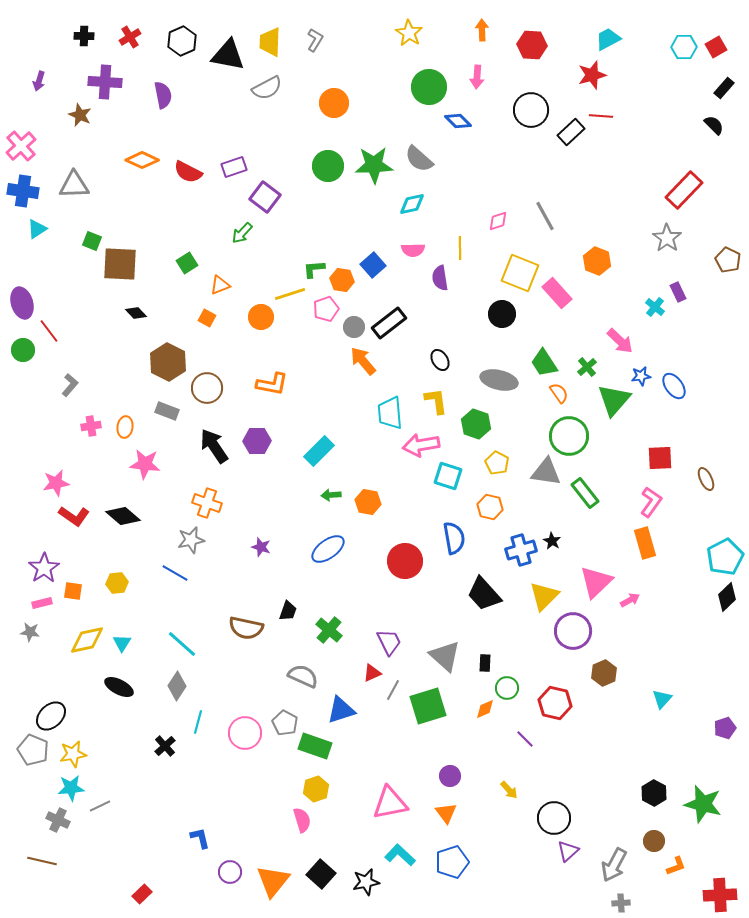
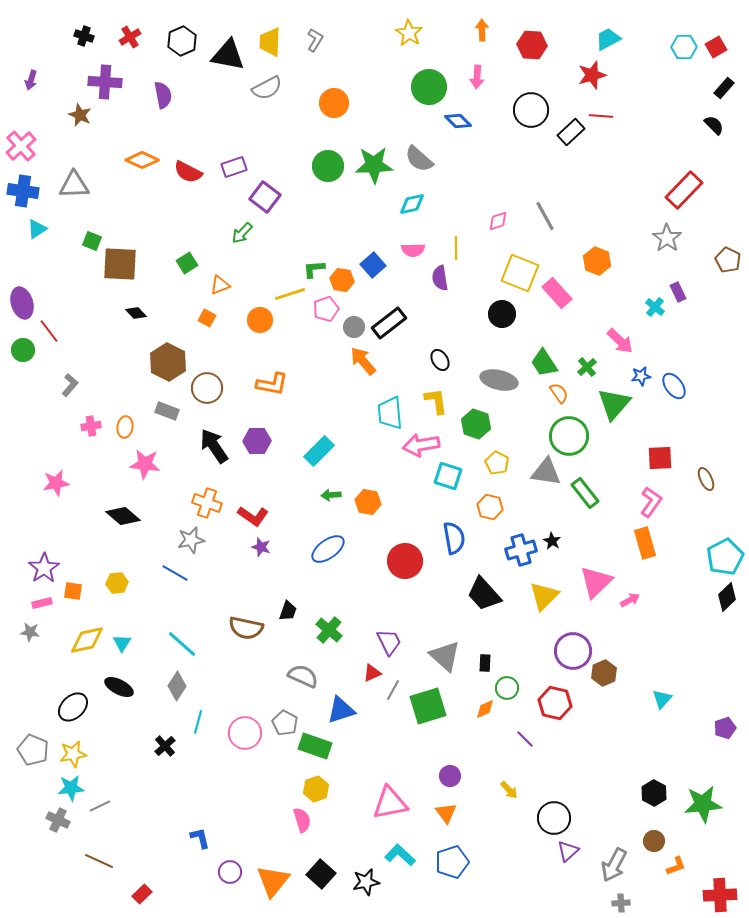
black cross at (84, 36): rotated 18 degrees clockwise
purple arrow at (39, 81): moved 8 px left, 1 px up
yellow line at (460, 248): moved 4 px left
orange circle at (261, 317): moved 1 px left, 3 px down
green triangle at (614, 400): moved 4 px down
red L-shape at (74, 516): moved 179 px right
purple circle at (573, 631): moved 20 px down
black ellipse at (51, 716): moved 22 px right, 9 px up
green star at (703, 804): rotated 21 degrees counterclockwise
brown line at (42, 861): moved 57 px right; rotated 12 degrees clockwise
